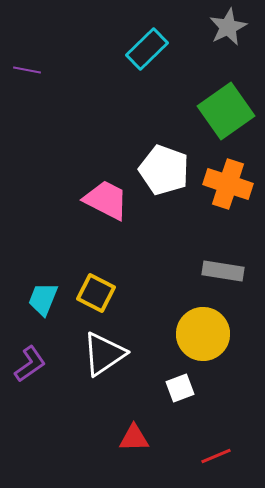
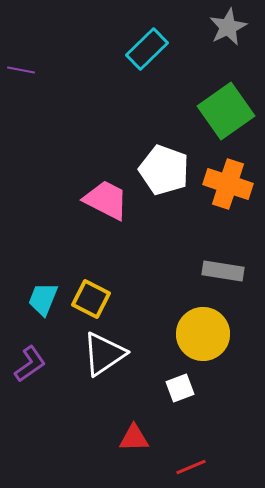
purple line: moved 6 px left
yellow square: moved 5 px left, 6 px down
red line: moved 25 px left, 11 px down
